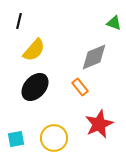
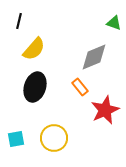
yellow semicircle: moved 1 px up
black ellipse: rotated 24 degrees counterclockwise
red star: moved 6 px right, 14 px up
